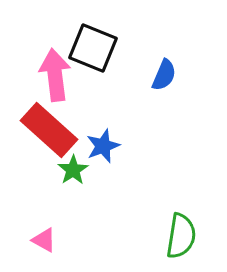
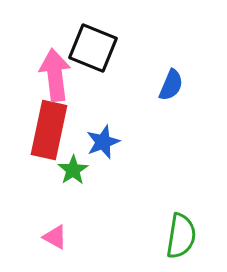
blue semicircle: moved 7 px right, 10 px down
red rectangle: rotated 60 degrees clockwise
blue star: moved 4 px up
pink triangle: moved 11 px right, 3 px up
